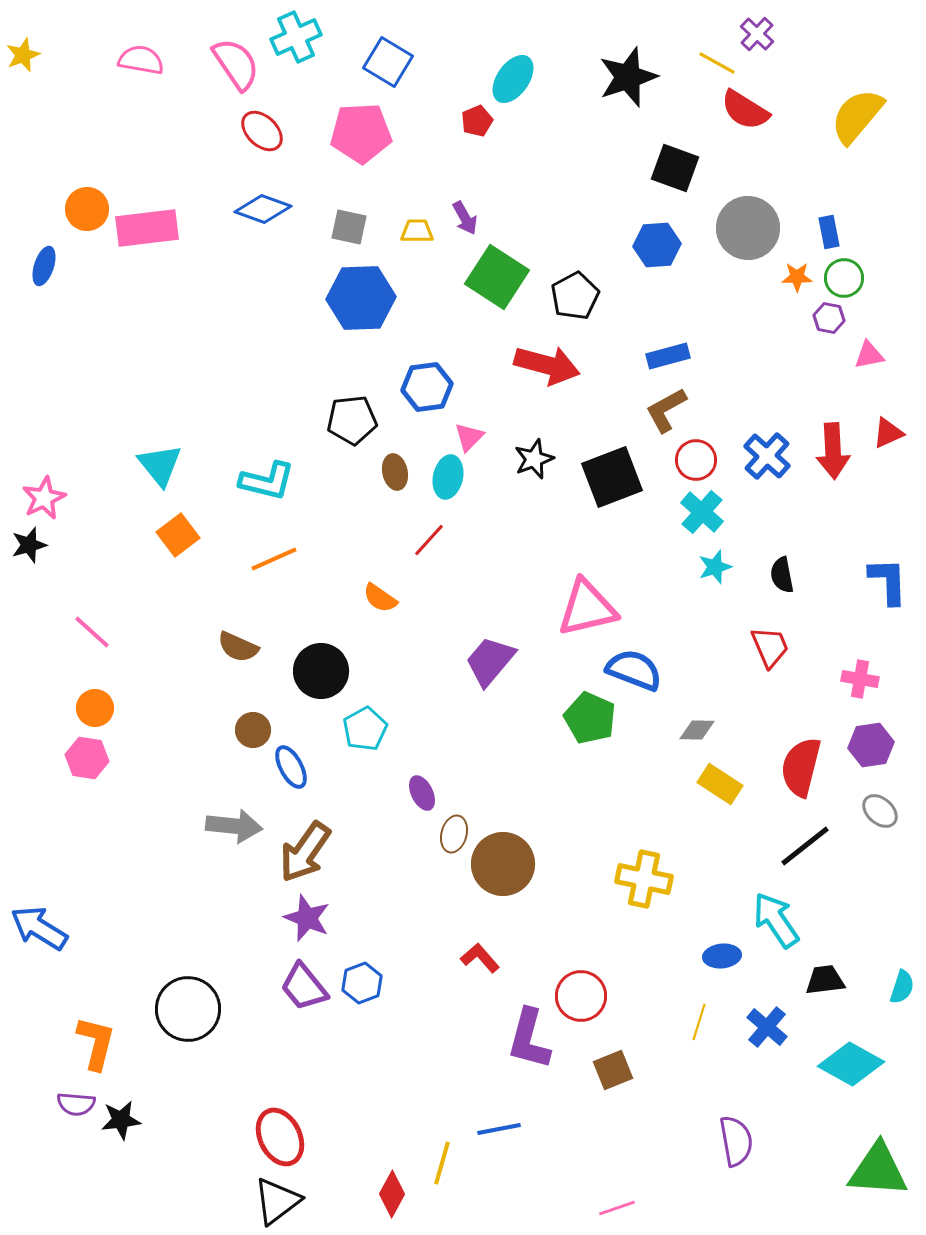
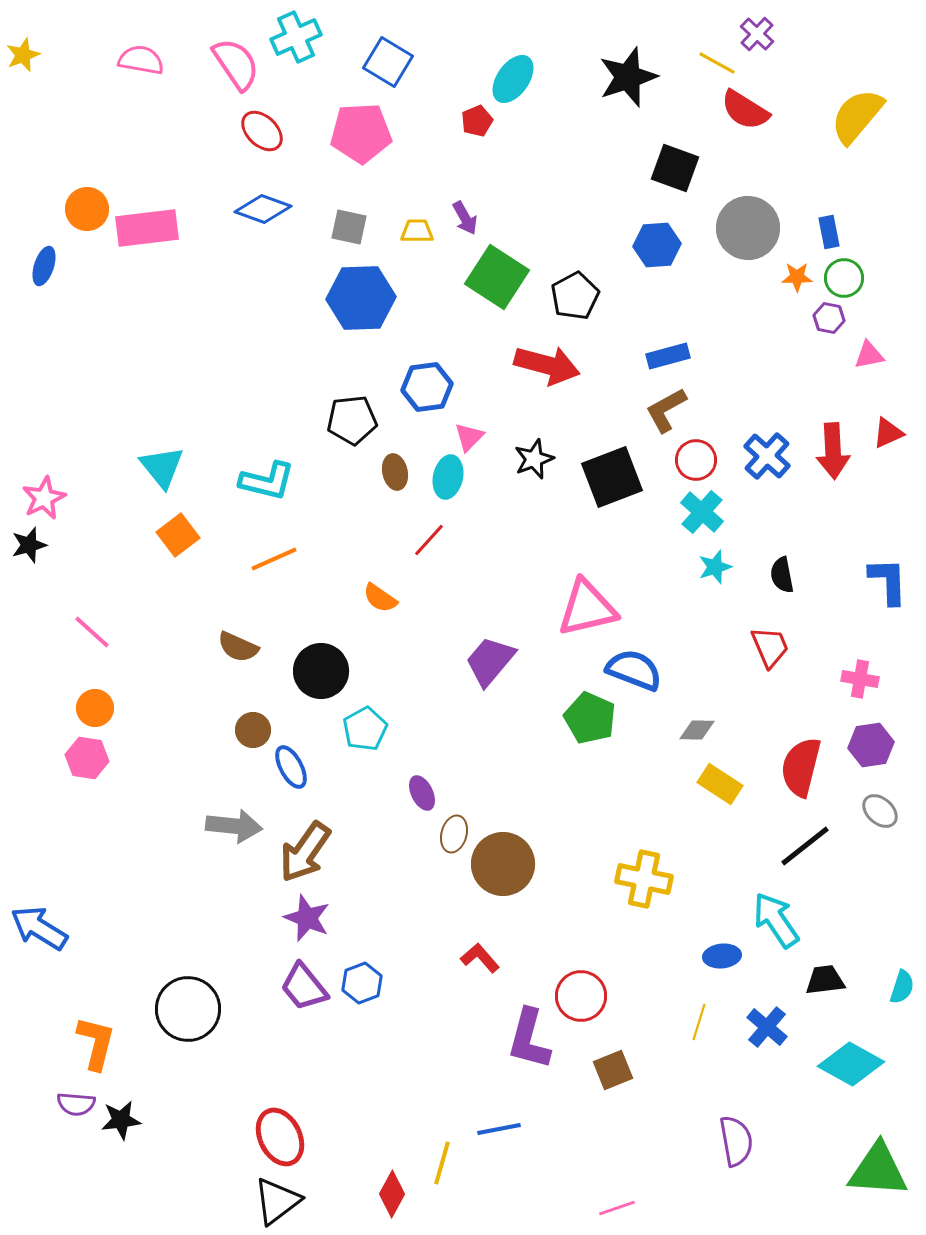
cyan triangle at (160, 465): moved 2 px right, 2 px down
